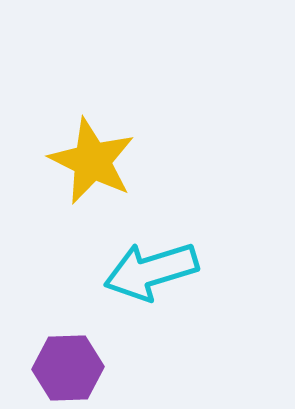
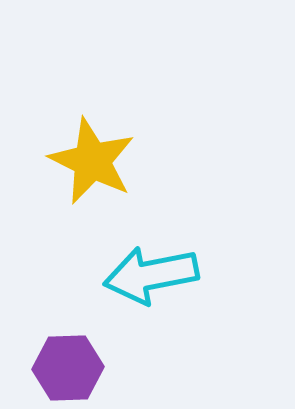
cyan arrow: moved 4 px down; rotated 6 degrees clockwise
